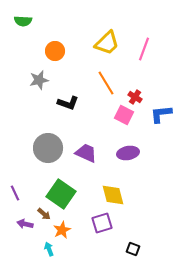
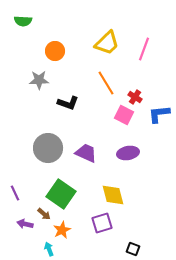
gray star: rotated 12 degrees clockwise
blue L-shape: moved 2 px left
